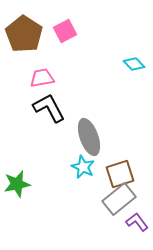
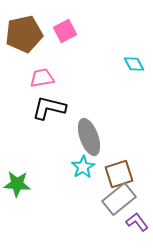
brown pentagon: rotated 27 degrees clockwise
cyan diamond: rotated 15 degrees clockwise
black L-shape: rotated 48 degrees counterclockwise
cyan star: rotated 15 degrees clockwise
brown square: moved 1 px left
green star: rotated 16 degrees clockwise
